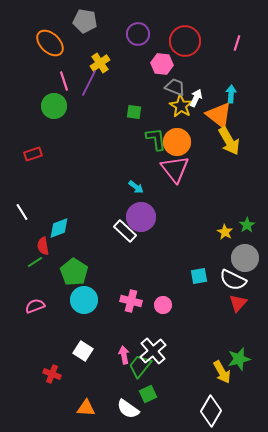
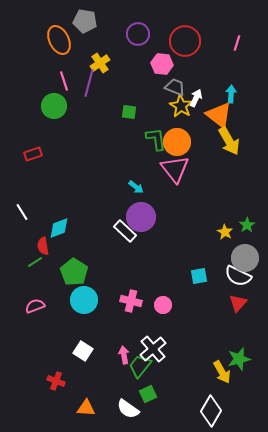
orange ellipse at (50, 43): moved 9 px right, 3 px up; rotated 20 degrees clockwise
purple line at (89, 83): rotated 12 degrees counterclockwise
green square at (134, 112): moved 5 px left
white semicircle at (233, 280): moved 5 px right, 4 px up
white cross at (153, 351): moved 2 px up
red cross at (52, 374): moved 4 px right, 7 px down
